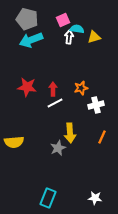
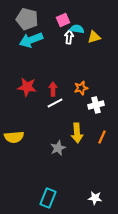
yellow arrow: moved 7 px right
yellow semicircle: moved 5 px up
